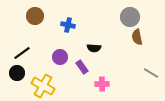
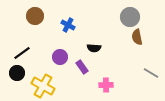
blue cross: rotated 16 degrees clockwise
pink cross: moved 4 px right, 1 px down
